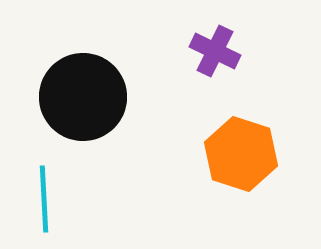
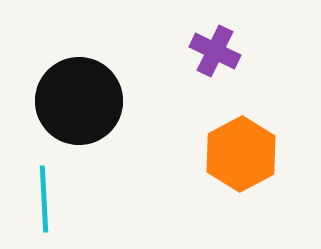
black circle: moved 4 px left, 4 px down
orange hexagon: rotated 14 degrees clockwise
